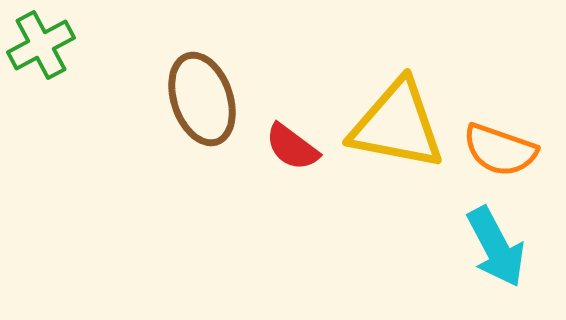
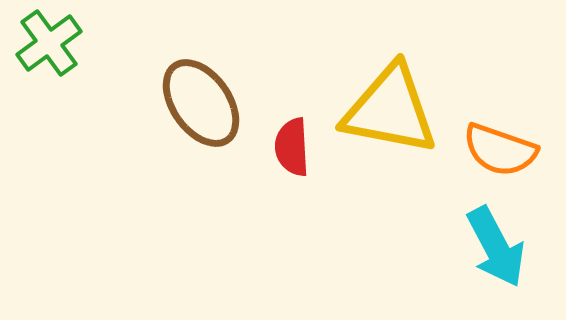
green cross: moved 8 px right, 2 px up; rotated 8 degrees counterclockwise
brown ellipse: moved 1 px left, 4 px down; rotated 16 degrees counterclockwise
yellow triangle: moved 7 px left, 15 px up
red semicircle: rotated 50 degrees clockwise
